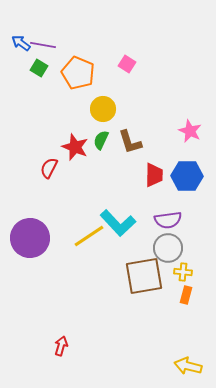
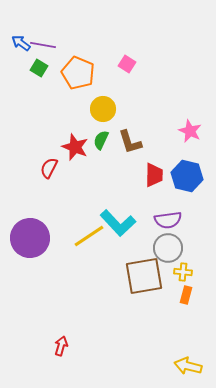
blue hexagon: rotated 12 degrees clockwise
